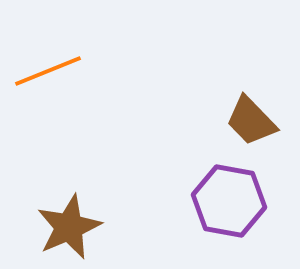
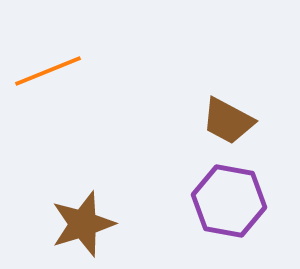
brown trapezoid: moved 23 px left; rotated 18 degrees counterclockwise
brown star: moved 14 px right, 3 px up; rotated 6 degrees clockwise
